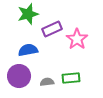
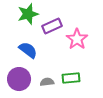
purple rectangle: moved 3 px up
blue semicircle: rotated 48 degrees clockwise
purple circle: moved 3 px down
